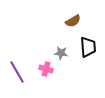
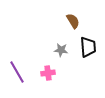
brown semicircle: rotated 91 degrees counterclockwise
gray star: moved 3 px up
pink cross: moved 2 px right, 4 px down; rotated 24 degrees counterclockwise
